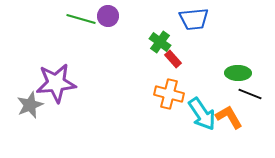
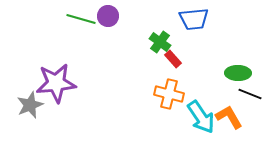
cyan arrow: moved 1 px left, 3 px down
